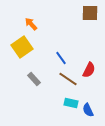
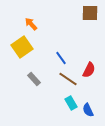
cyan rectangle: rotated 48 degrees clockwise
